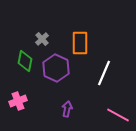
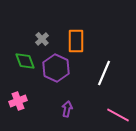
orange rectangle: moved 4 px left, 2 px up
green diamond: rotated 30 degrees counterclockwise
